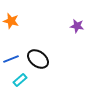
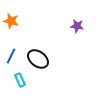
blue line: moved 3 px up; rotated 42 degrees counterclockwise
cyan rectangle: rotated 72 degrees counterclockwise
